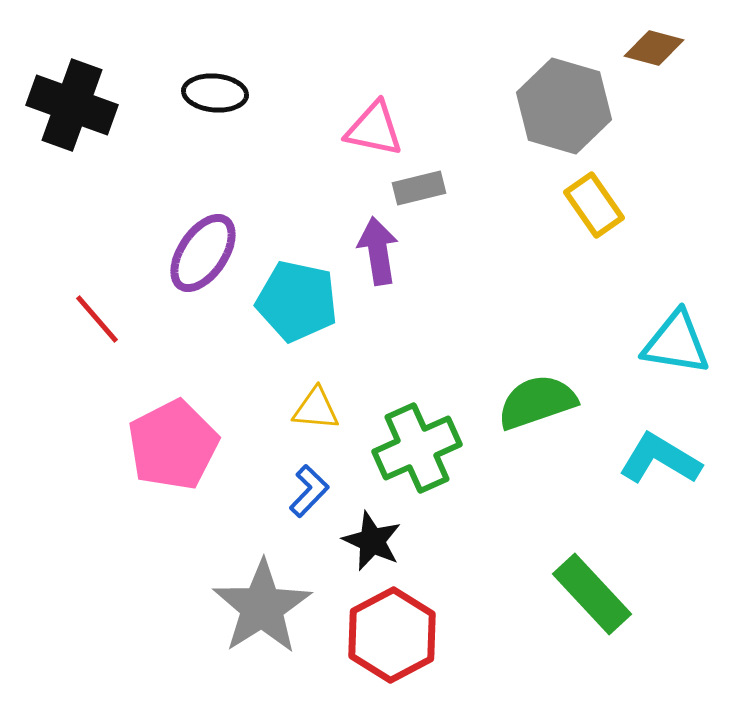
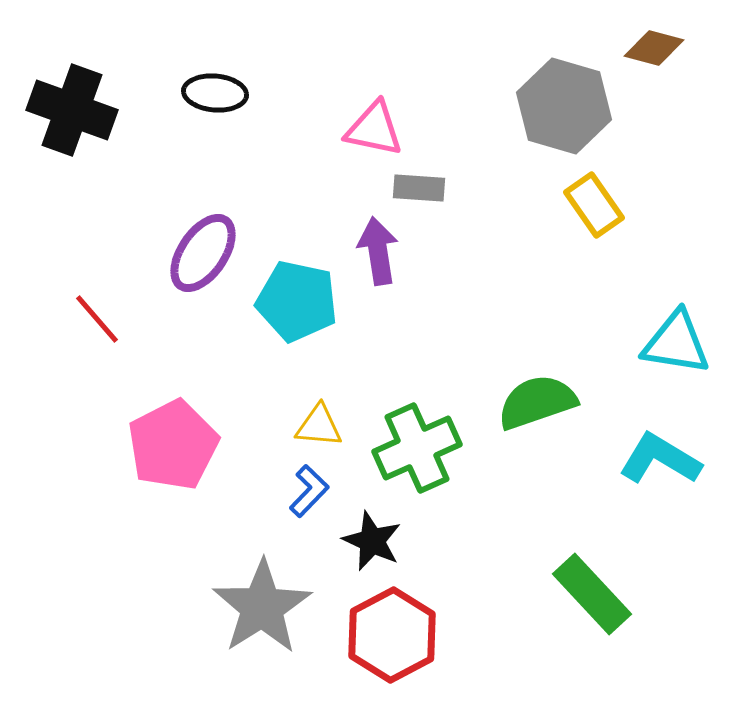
black cross: moved 5 px down
gray rectangle: rotated 18 degrees clockwise
yellow triangle: moved 3 px right, 17 px down
